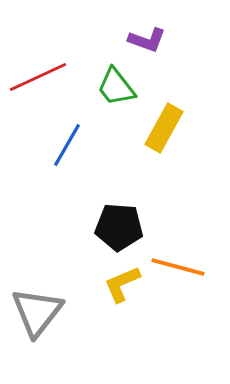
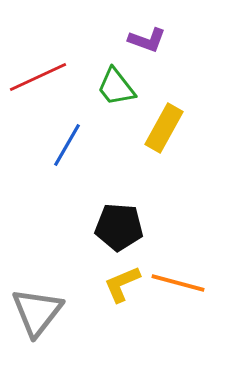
orange line: moved 16 px down
